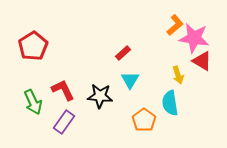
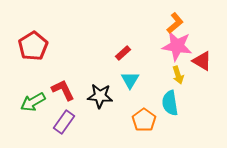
orange L-shape: moved 2 px up
pink star: moved 17 px left, 8 px down
green arrow: rotated 85 degrees clockwise
